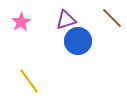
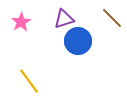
purple triangle: moved 2 px left, 1 px up
